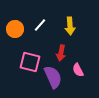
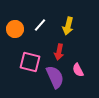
yellow arrow: moved 2 px left; rotated 18 degrees clockwise
red arrow: moved 2 px left, 1 px up
purple semicircle: moved 2 px right
